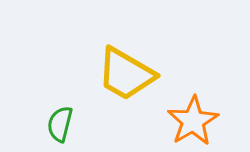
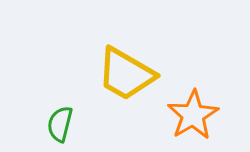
orange star: moved 6 px up
